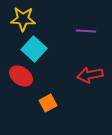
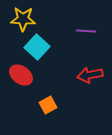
cyan square: moved 3 px right, 2 px up
red ellipse: moved 1 px up
orange square: moved 2 px down
